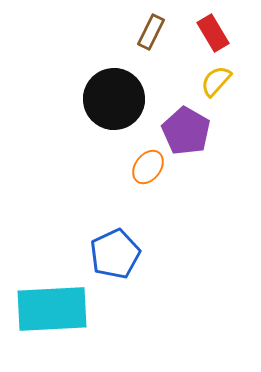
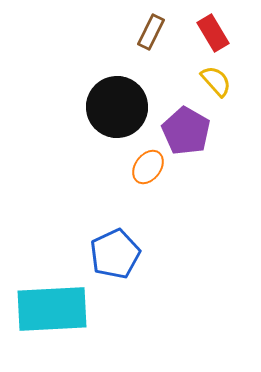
yellow semicircle: rotated 96 degrees clockwise
black circle: moved 3 px right, 8 px down
